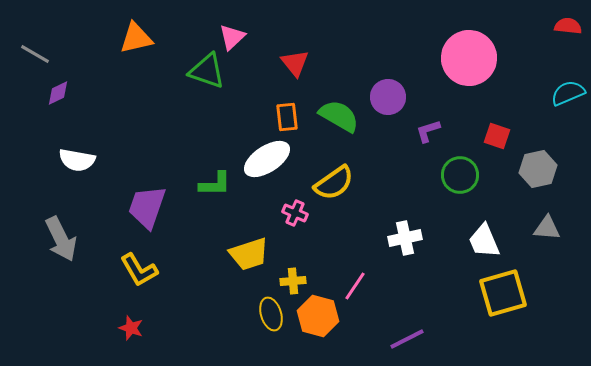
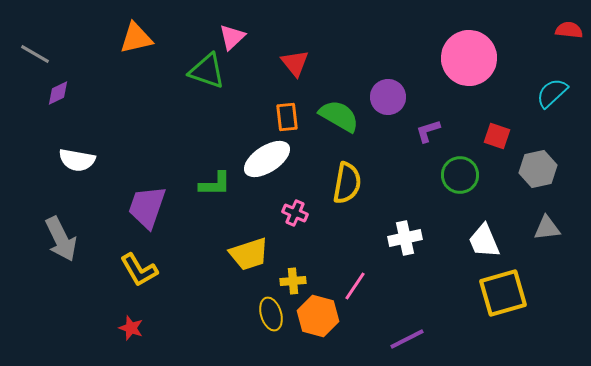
red semicircle: moved 1 px right, 4 px down
cyan semicircle: moved 16 px left; rotated 20 degrees counterclockwise
yellow semicircle: moved 13 px right; rotated 45 degrees counterclockwise
gray triangle: rotated 12 degrees counterclockwise
